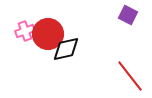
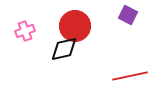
red circle: moved 27 px right, 8 px up
black diamond: moved 2 px left
red line: rotated 64 degrees counterclockwise
